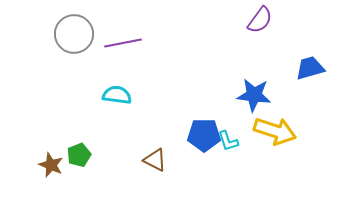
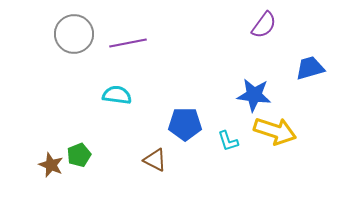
purple semicircle: moved 4 px right, 5 px down
purple line: moved 5 px right
blue pentagon: moved 19 px left, 11 px up
